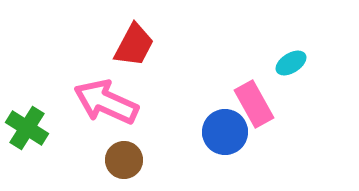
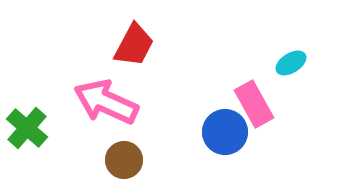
green cross: rotated 9 degrees clockwise
